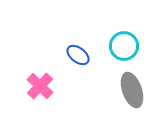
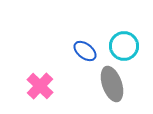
blue ellipse: moved 7 px right, 4 px up
gray ellipse: moved 20 px left, 6 px up
